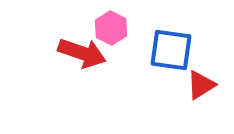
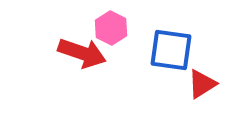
red triangle: moved 1 px right, 1 px up
